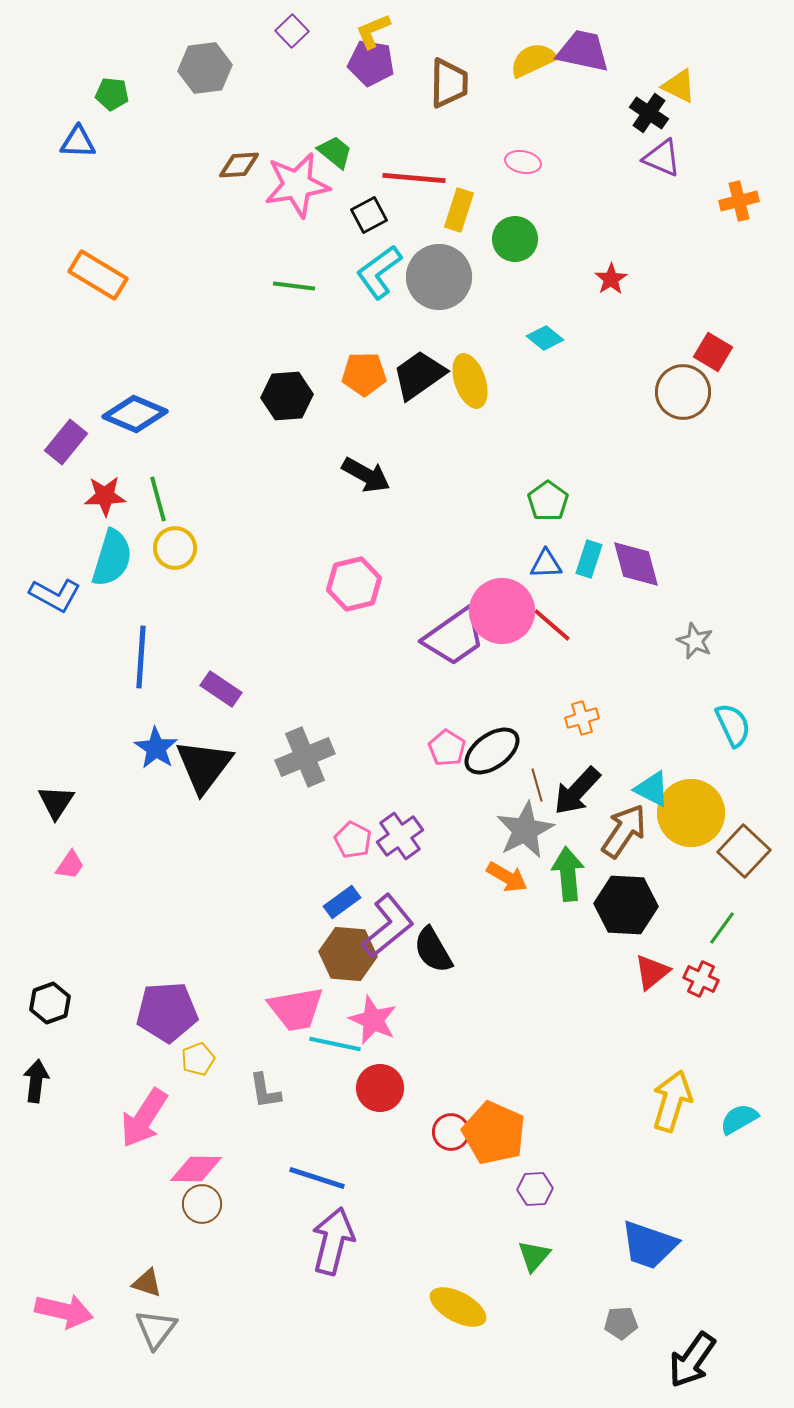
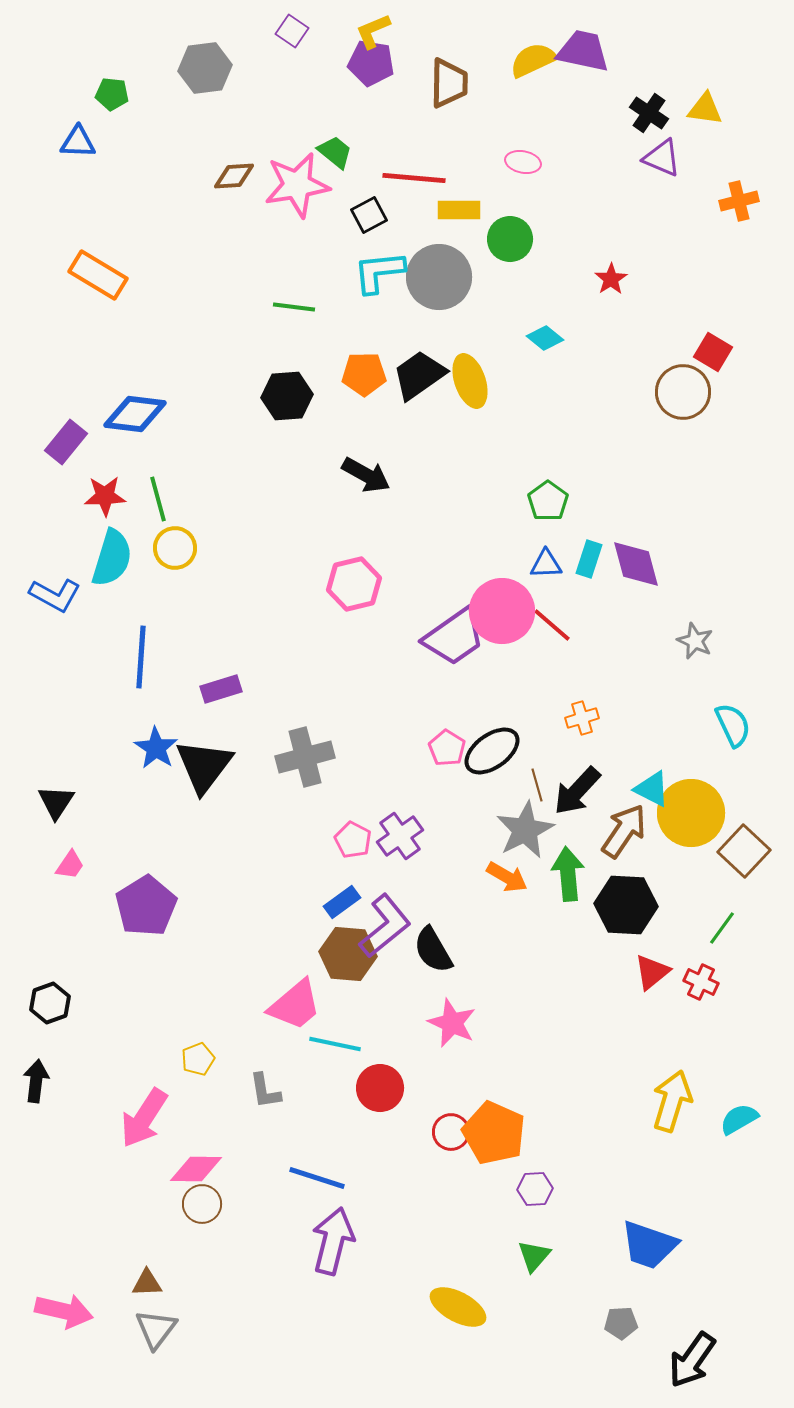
purple square at (292, 31): rotated 12 degrees counterclockwise
yellow triangle at (679, 86): moved 26 px right, 23 px down; rotated 18 degrees counterclockwise
brown diamond at (239, 165): moved 5 px left, 11 px down
yellow rectangle at (459, 210): rotated 72 degrees clockwise
green circle at (515, 239): moved 5 px left
cyan L-shape at (379, 272): rotated 30 degrees clockwise
green line at (294, 286): moved 21 px down
blue diamond at (135, 414): rotated 16 degrees counterclockwise
purple rectangle at (221, 689): rotated 51 degrees counterclockwise
gray cross at (305, 757): rotated 8 degrees clockwise
purple L-shape at (388, 926): moved 3 px left
red cross at (701, 979): moved 3 px down
pink trapezoid at (296, 1009): moved 1 px left, 4 px up; rotated 30 degrees counterclockwise
purple pentagon at (167, 1012): moved 21 px left, 106 px up; rotated 28 degrees counterclockwise
pink star at (373, 1020): moved 79 px right, 3 px down
brown triangle at (147, 1283): rotated 20 degrees counterclockwise
